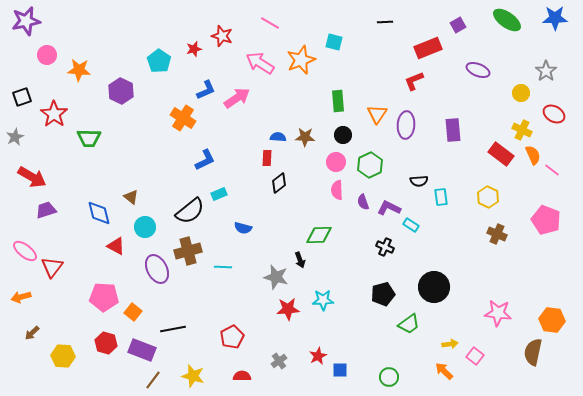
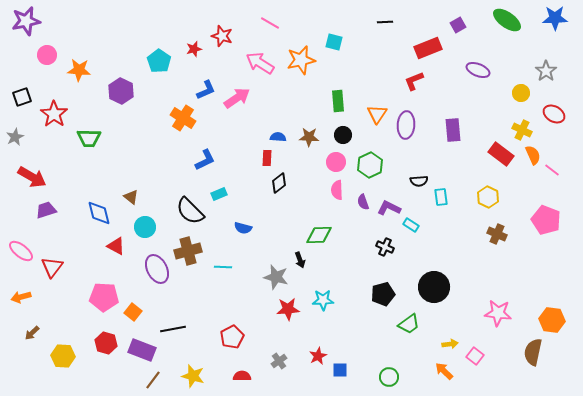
orange star at (301, 60): rotated 8 degrees clockwise
brown star at (305, 137): moved 4 px right
black semicircle at (190, 211): rotated 84 degrees clockwise
pink ellipse at (25, 251): moved 4 px left
